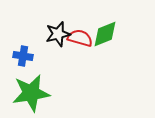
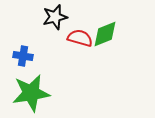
black star: moved 3 px left, 17 px up
